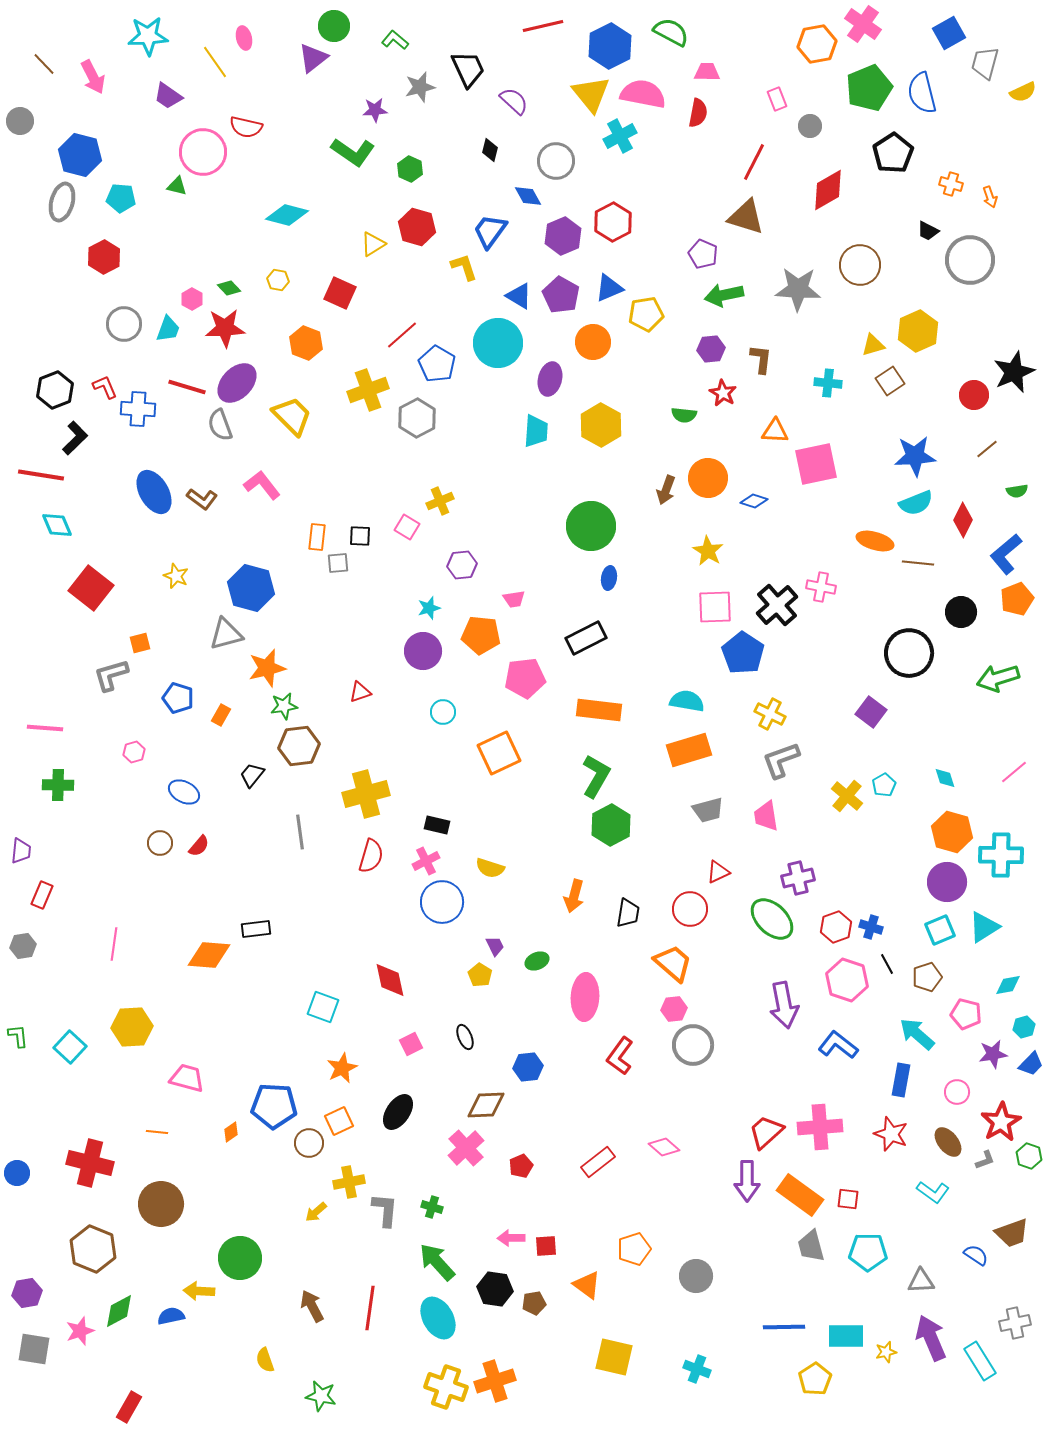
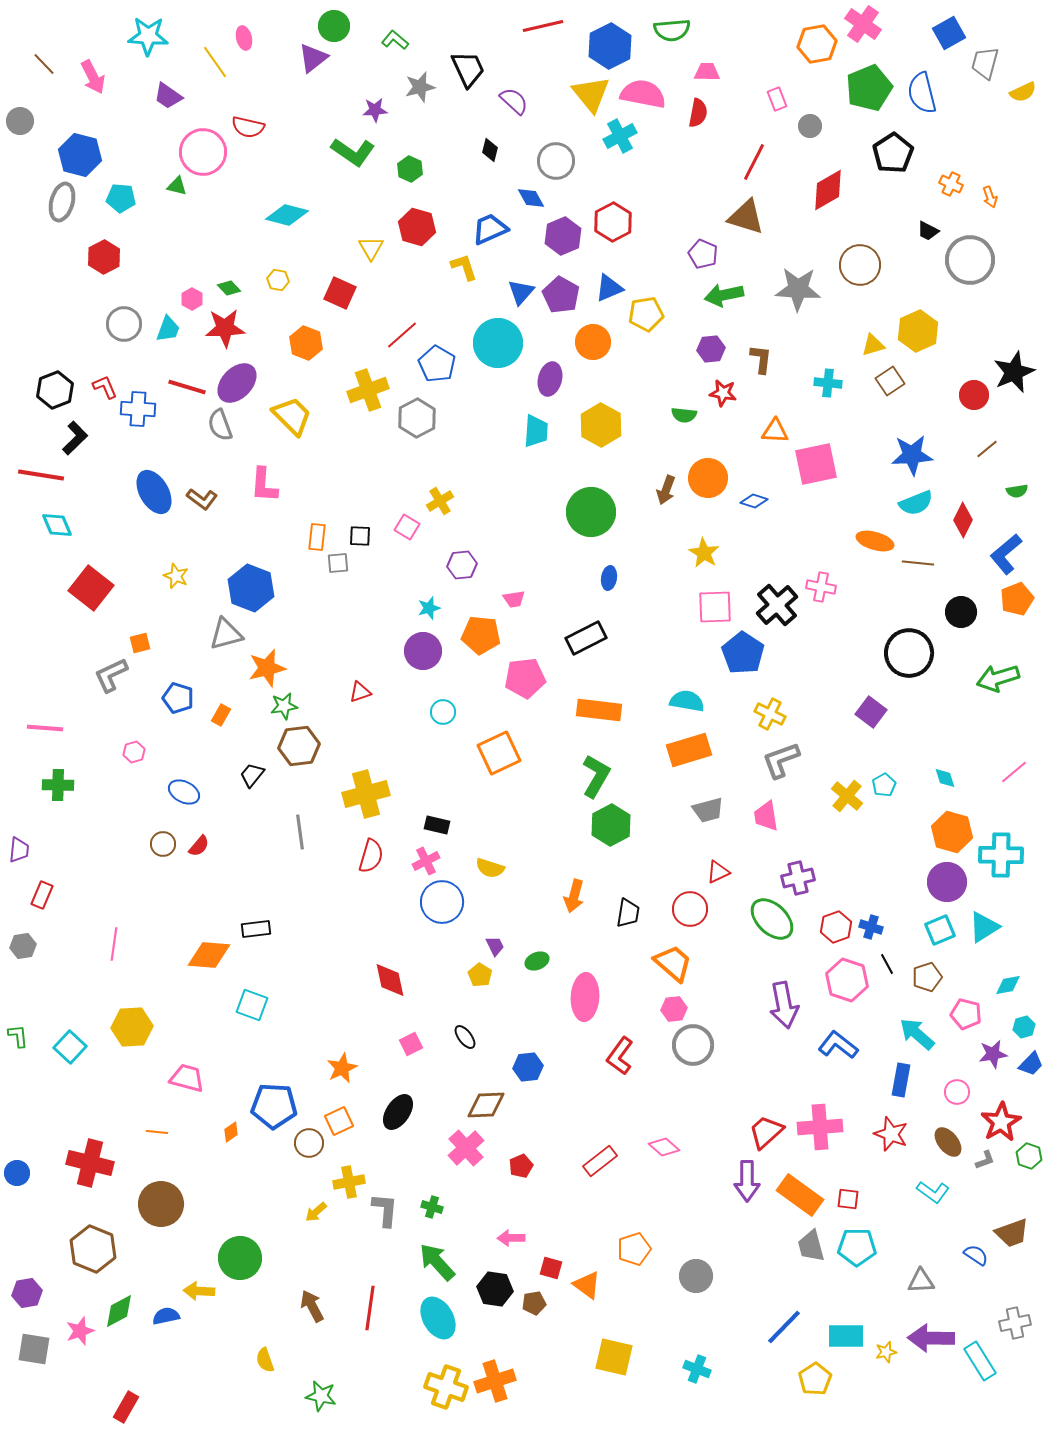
green semicircle at (671, 32): moved 1 px right, 2 px up; rotated 147 degrees clockwise
cyan star at (148, 36): rotated 6 degrees clockwise
red semicircle at (246, 127): moved 2 px right
orange cross at (951, 184): rotated 10 degrees clockwise
blue diamond at (528, 196): moved 3 px right, 2 px down
blue trapezoid at (490, 231): moved 2 px up; rotated 30 degrees clockwise
yellow triangle at (373, 244): moved 2 px left, 4 px down; rotated 28 degrees counterclockwise
blue triangle at (519, 296): moved 2 px right, 4 px up; rotated 40 degrees clockwise
red star at (723, 393): rotated 20 degrees counterclockwise
blue star at (915, 456): moved 3 px left, 1 px up
pink L-shape at (262, 485): moved 2 px right; rotated 138 degrees counterclockwise
yellow cross at (440, 501): rotated 8 degrees counterclockwise
green circle at (591, 526): moved 14 px up
yellow star at (708, 551): moved 4 px left, 2 px down
blue hexagon at (251, 588): rotated 6 degrees clockwise
gray L-shape at (111, 675): rotated 9 degrees counterclockwise
brown circle at (160, 843): moved 3 px right, 1 px down
purple trapezoid at (21, 851): moved 2 px left, 1 px up
cyan square at (323, 1007): moved 71 px left, 2 px up
black ellipse at (465, 1037): rotated 15 degrees counterclockwise
red rectangle at (598, 1162): moved 2 px right, 1 px up
red square at (546, 1246): moved 5 px right, 22 px down; rotated 20 degrees clockwise
cyan pentagon at (868, 1252): moved 11 px left, 5 px up
blue semicircle at (171, 1316): moved 5 px left
blue line at (784, 1327): rotated 45 degrees counterclockwise
purple arrow at (931, 1338): rotated 66 degrees counterclockwise
red rectangle at (129, 1407): moved 3 px left
